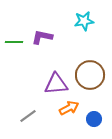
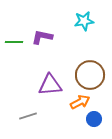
purple triangle: moved 6 px left, 1 px down
orange arrow: moved 11 px right, 6 px up
gray line: rotated 18 degrees clockwise
